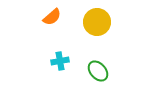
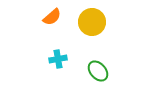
yellow circle: moved 5 px left
cyan cross: moved 2 px left, 2 px up
